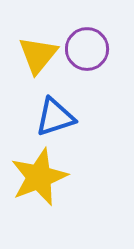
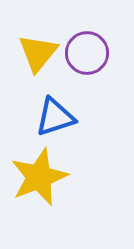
purple circle: moved 4 px down
yellow triangle: moved 2 px up
